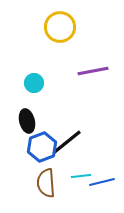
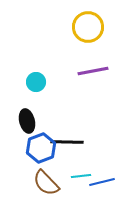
yellow circle: moved 28 px right
cyan circle: moved 2 px right, 1 px up
black line: rotated 40 degrees clockwise
blue hexagon: moved 1 px left, 1 px down
brown semicircle: rotated 40 degrees counterclockwise
